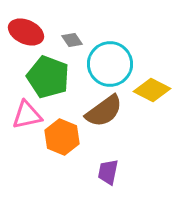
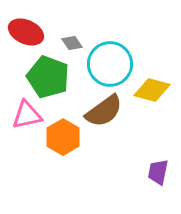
gray diamond: moved 3 px down
yellow diamond: rotated 12 degrees counterclockwise
orange hexagon: moved 1 px right; rotated 8 degrees clockwise
purple trapezoid: moved 50 px right
